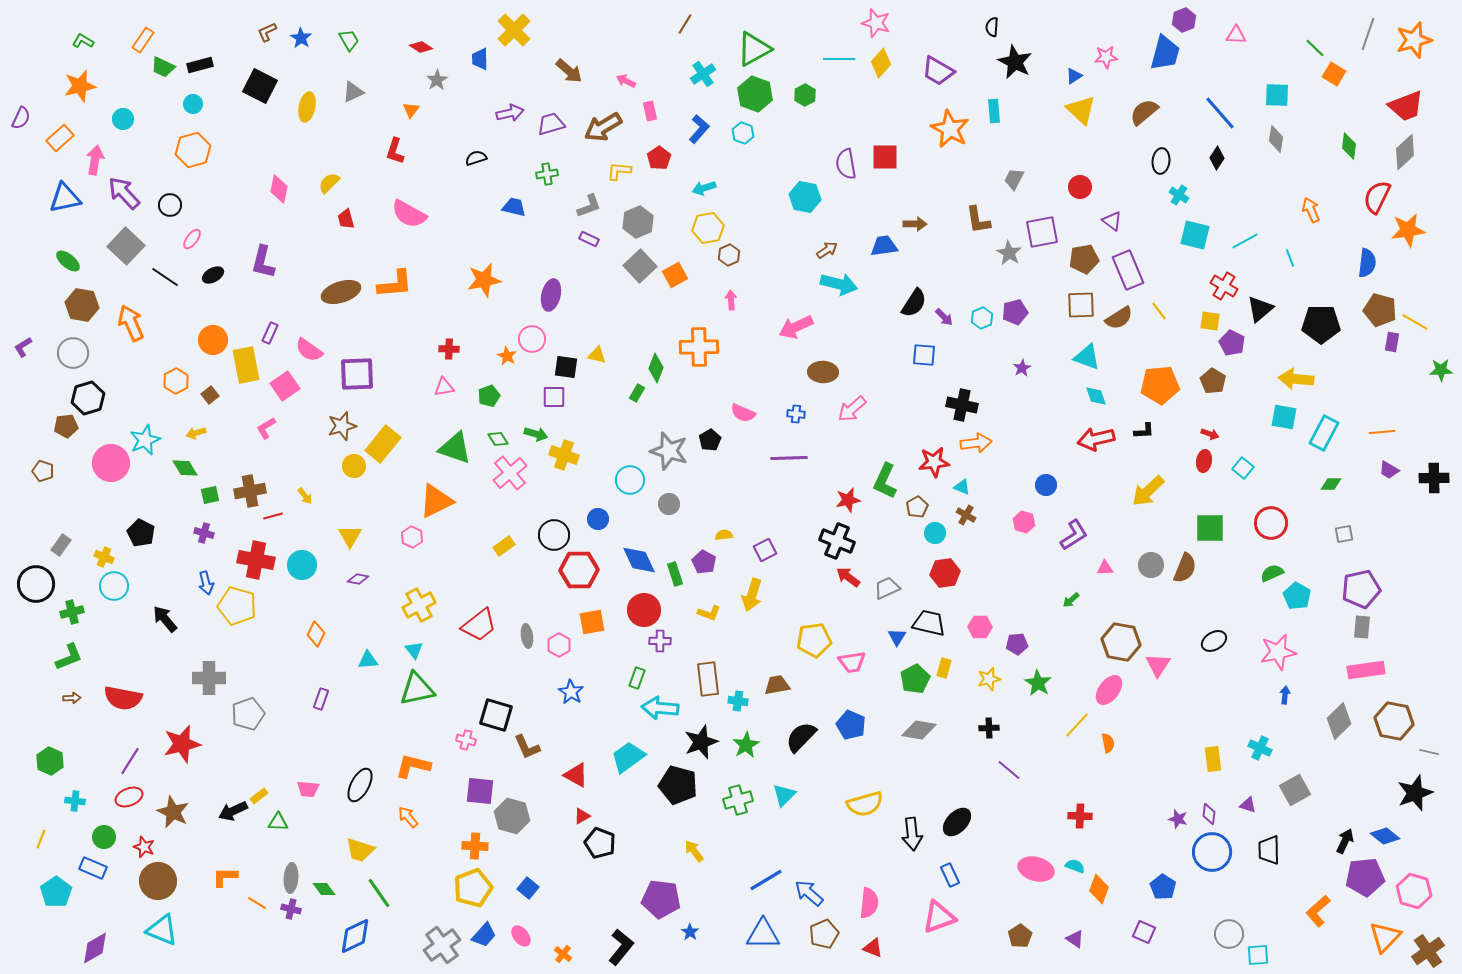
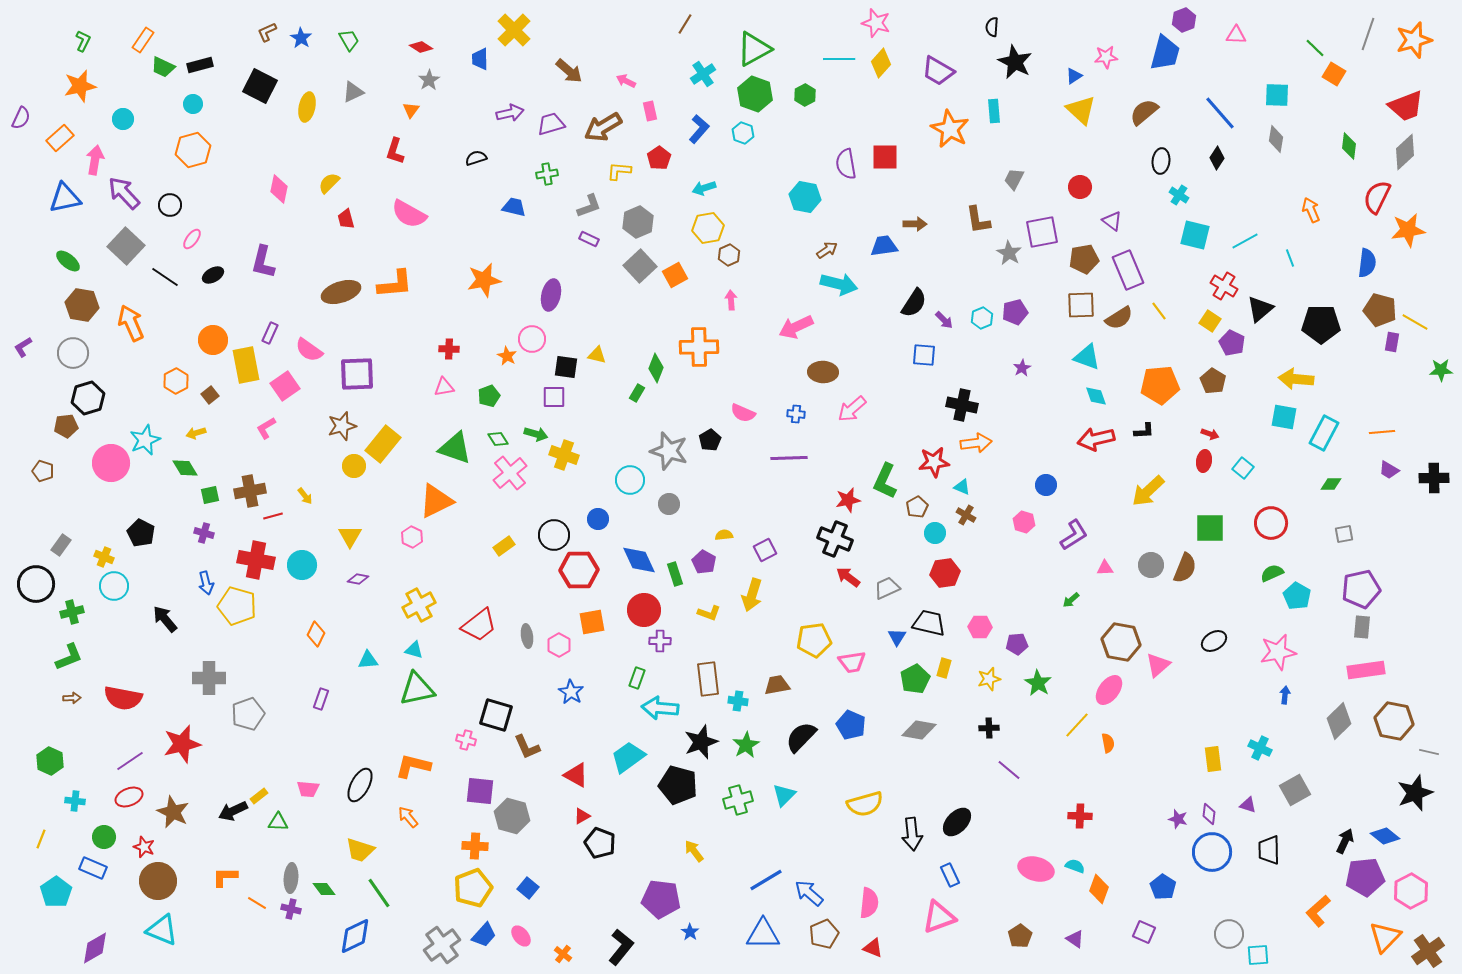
green L-shape at (83, 41): rotated 85 degrees clockwise
gray star at (437, 80): moved 8 px left
purple arrow at (944, 317): moved 3 px down
yellow square at (1210, 321): rotated 25 degrees clockwise
black cross at (837, 541): moved 2 px left, 2 px up
cyan triangle at (414, 650): rotated 36 degrees counterclockwise
pink triangle at (1158, 665): rotated 16 degrees clockwise
purple line at (130, 761): rotated 24 degrees clockwise
pink hexagon at (1414, 891): moved 3 px left; rotated 16 degrees clockwise
